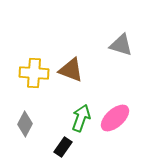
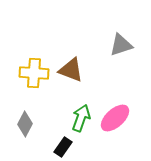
gray triangle: rotated 35 degrees counterclockwise
